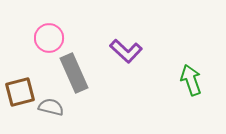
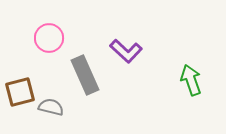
gray rectangle: moved 11 px right, 2 px down
